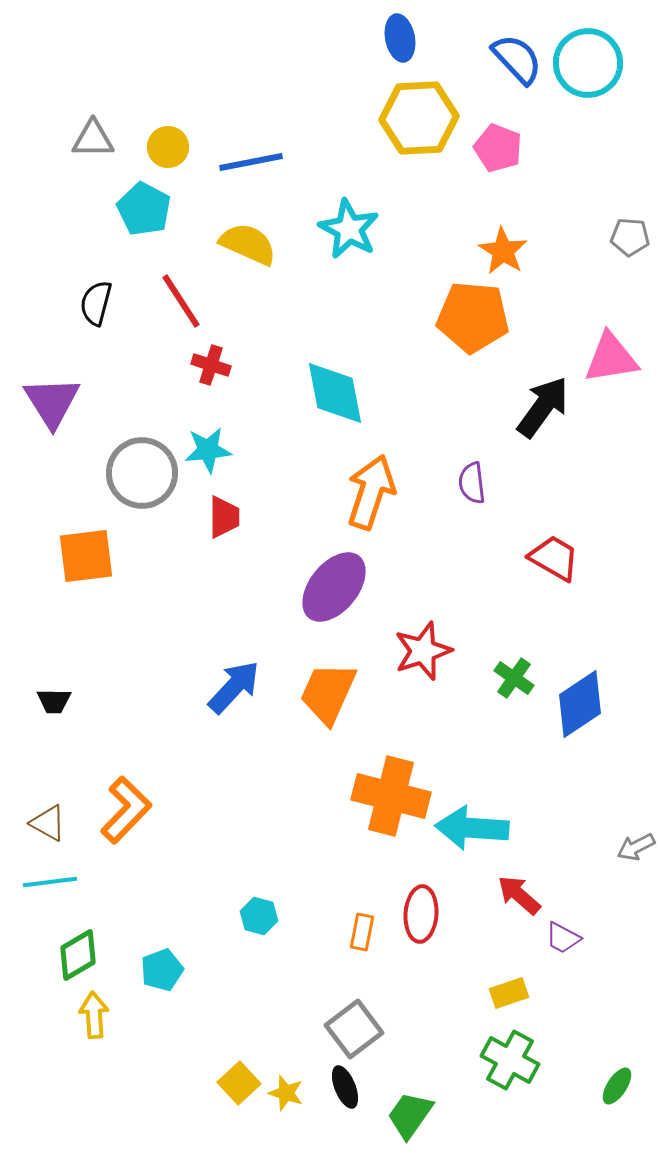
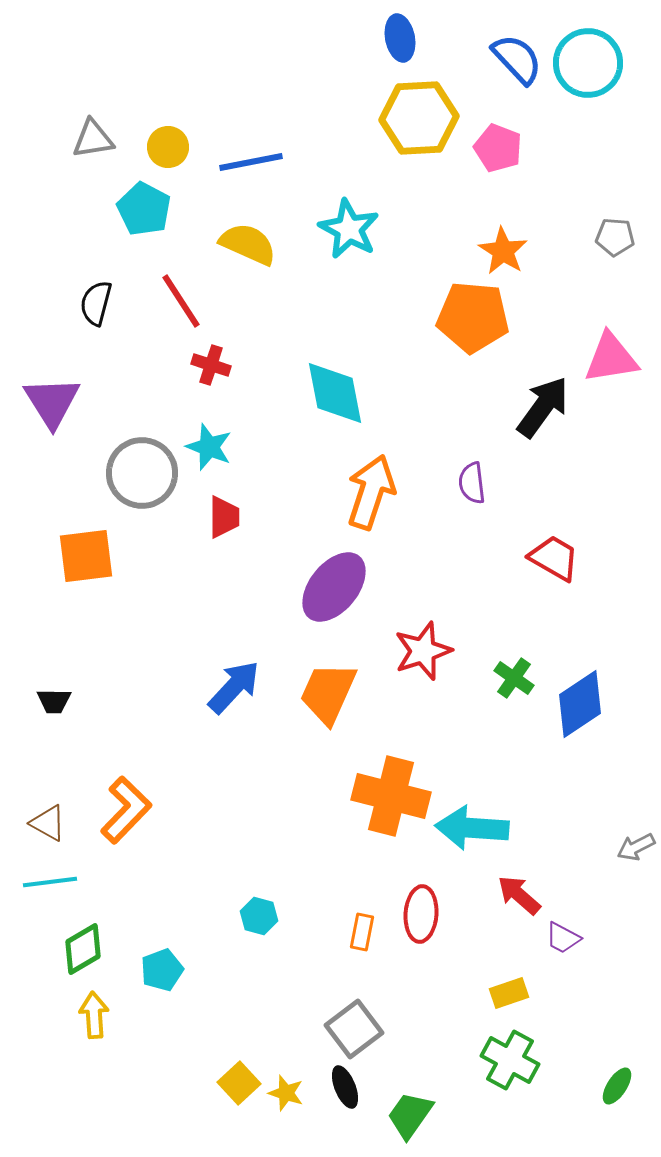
gray triangle at (93, 139): rotated 9 degrees counterclockwise
gray pentagon at (630, 237): moved 15 px left
cyan star at (208, 450): moved 1 px right, 3 px up; rotated 27 degrees clockwise
green diamond at (78, 955): moved 5 px right, 6 px up
